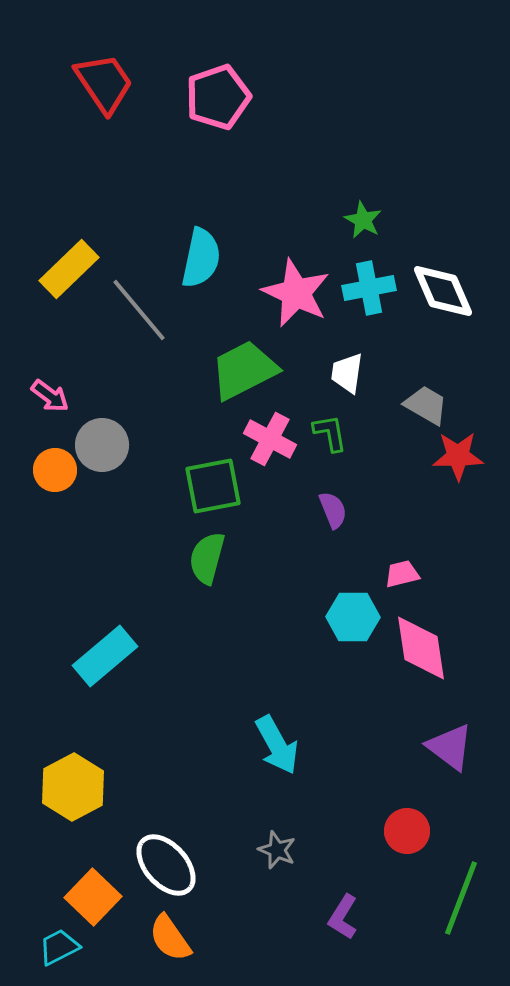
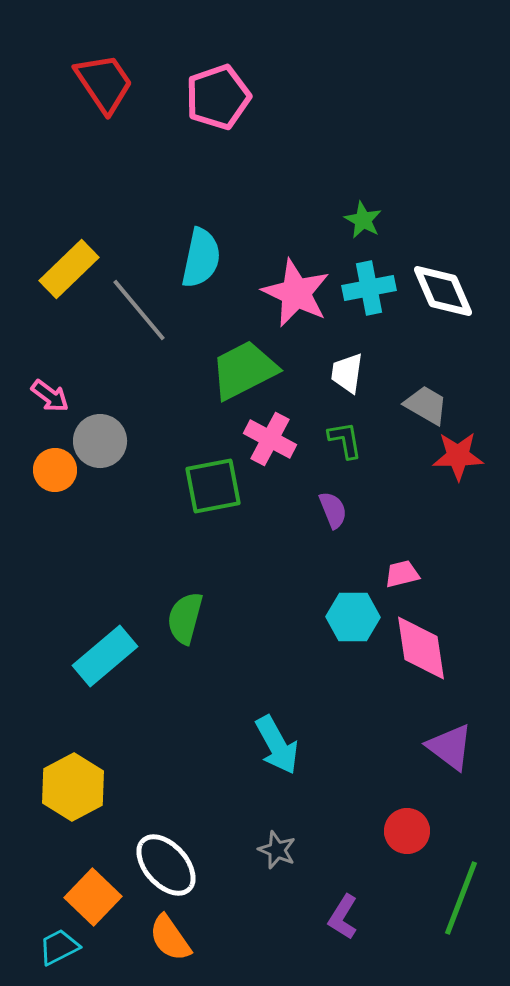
green L-shape: moved 15 px right, 7 px down
gray circle: moved 2 px left, 4 px up
green semicircle: moved 22 px left, 60 px down
